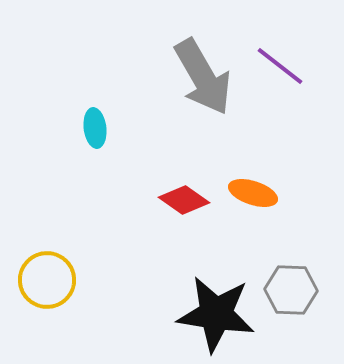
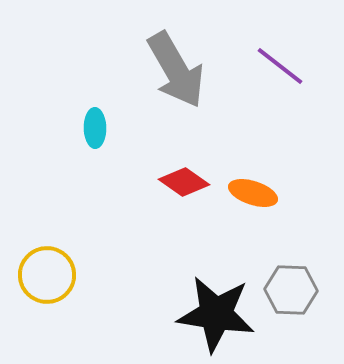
gray arrow: moved 27 px left, 7 px up
cyan ellipse: rotated 6 degrees clockwise
red diamond: moved 18 px up
yellow circle: moved 5 px up
